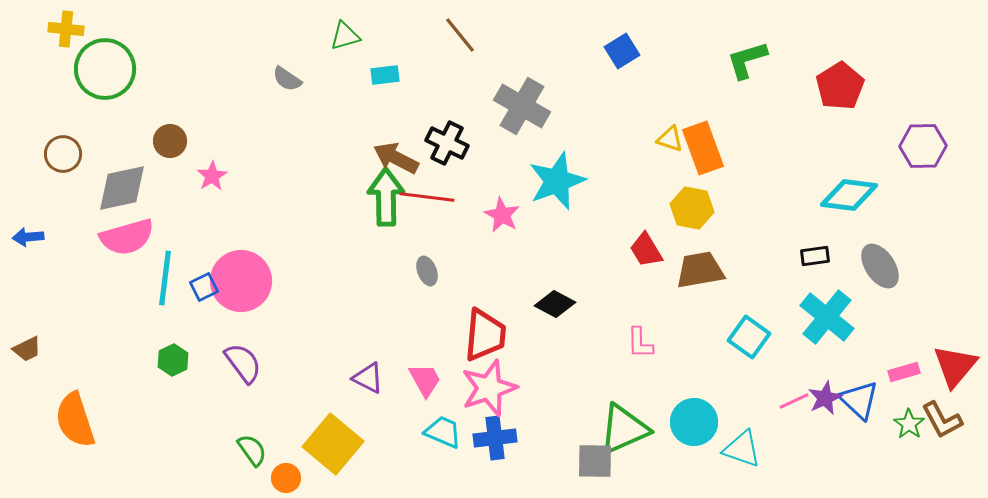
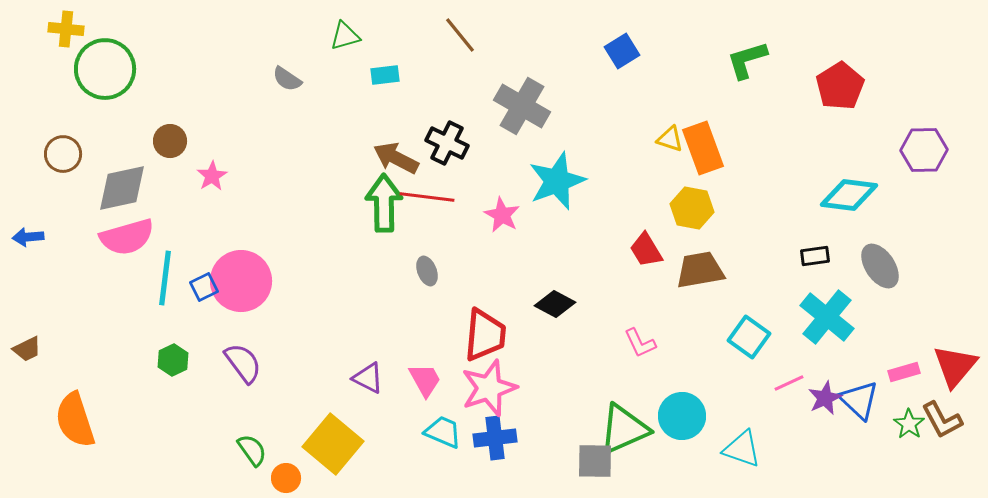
purple hexagon at (923, 146): moved 1 px right, 4 px down
green arrow at (386, 197): moved 2 px left, 6 px down
pink L-shape at (640, 343): rotated 24 degrees counterclockwise
pink line at (794, 401): moved 5 px left, 18 px up
cyan circle at (694, 422): moved 12 px left, 6 px up
